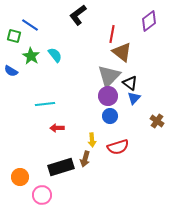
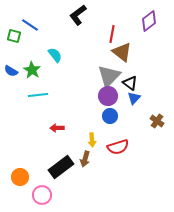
green star: moved 1 px right, 14 px down
cyan line: moved 7 px left, 9 px up
black rectangle: rotated 20 degrees counterclockwise
